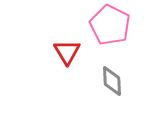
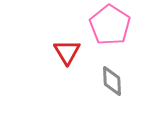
pink pentagon: rotated 6 degrees clockwise
